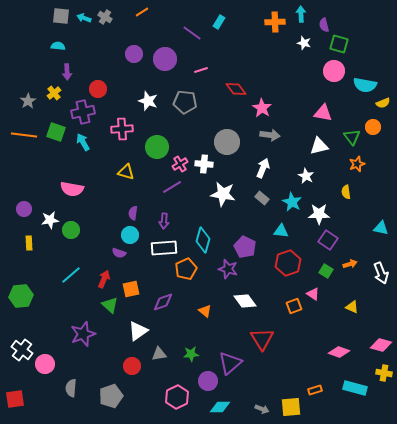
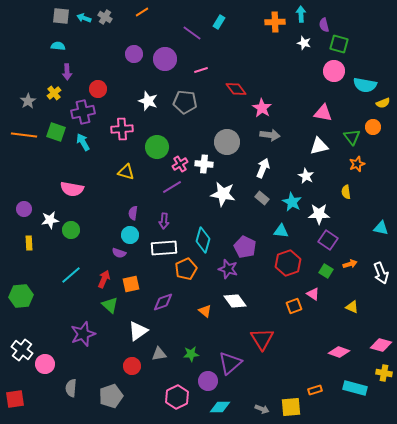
orange square at (131, 289): moved 5 px up
white diamond at (245, 301): moved 10 px left
